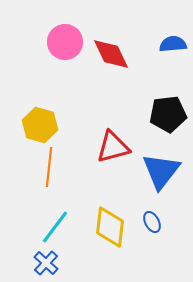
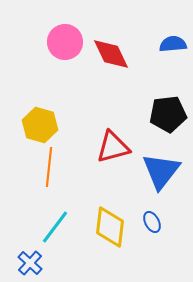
blue cross: moved 16 px left
